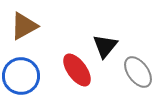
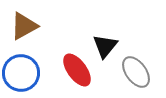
gray ellipse: moved 2 px left
blue circle: moved 3 px up
